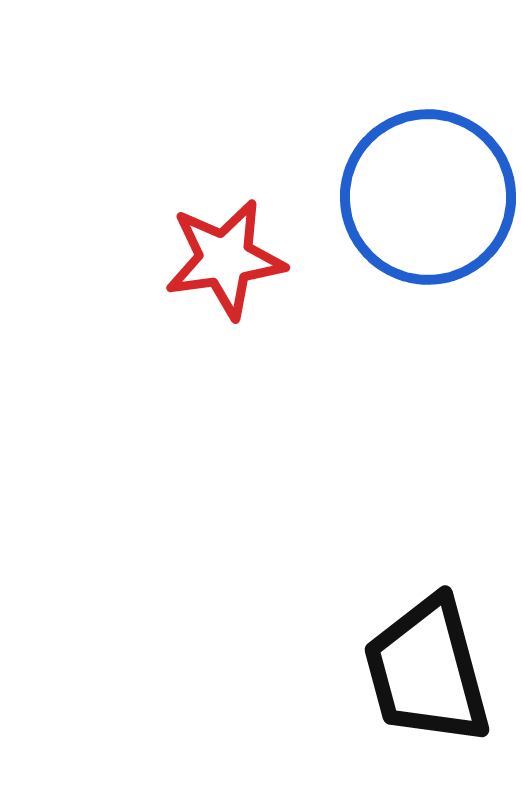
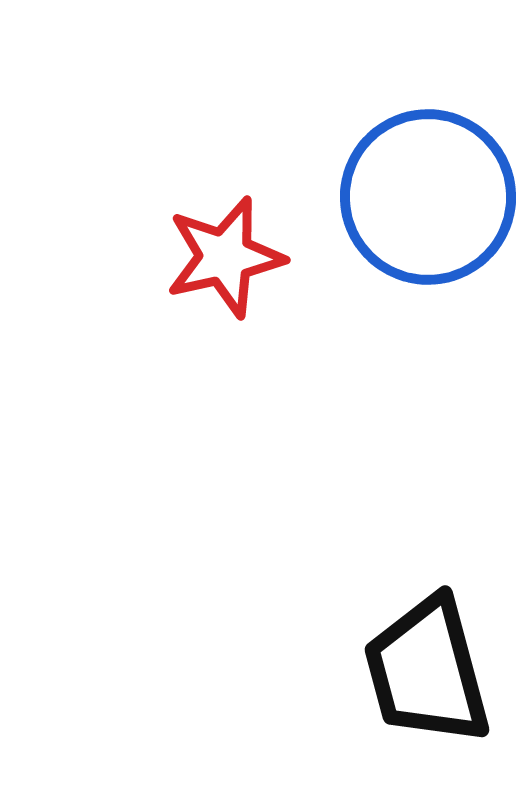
red star: moved 2 px up; rotated 5 degrees counterclockwise
